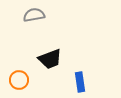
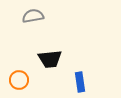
gray semicircle: moved 1 px left, 1 px down
black trapezoid: rotated 15 degrees clockwise
